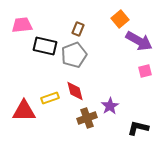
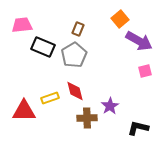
black rectangle: moved 2 px left, 1 px down; rotated 10 degrees clockwise
gray pentagon: rotated 10 degrees counterclockwise
brown cross: rotated 18 degrees clockwise
